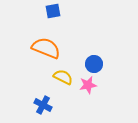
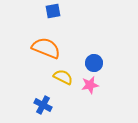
blue circle: moved 1 px up
pink star: moved 2 px right
